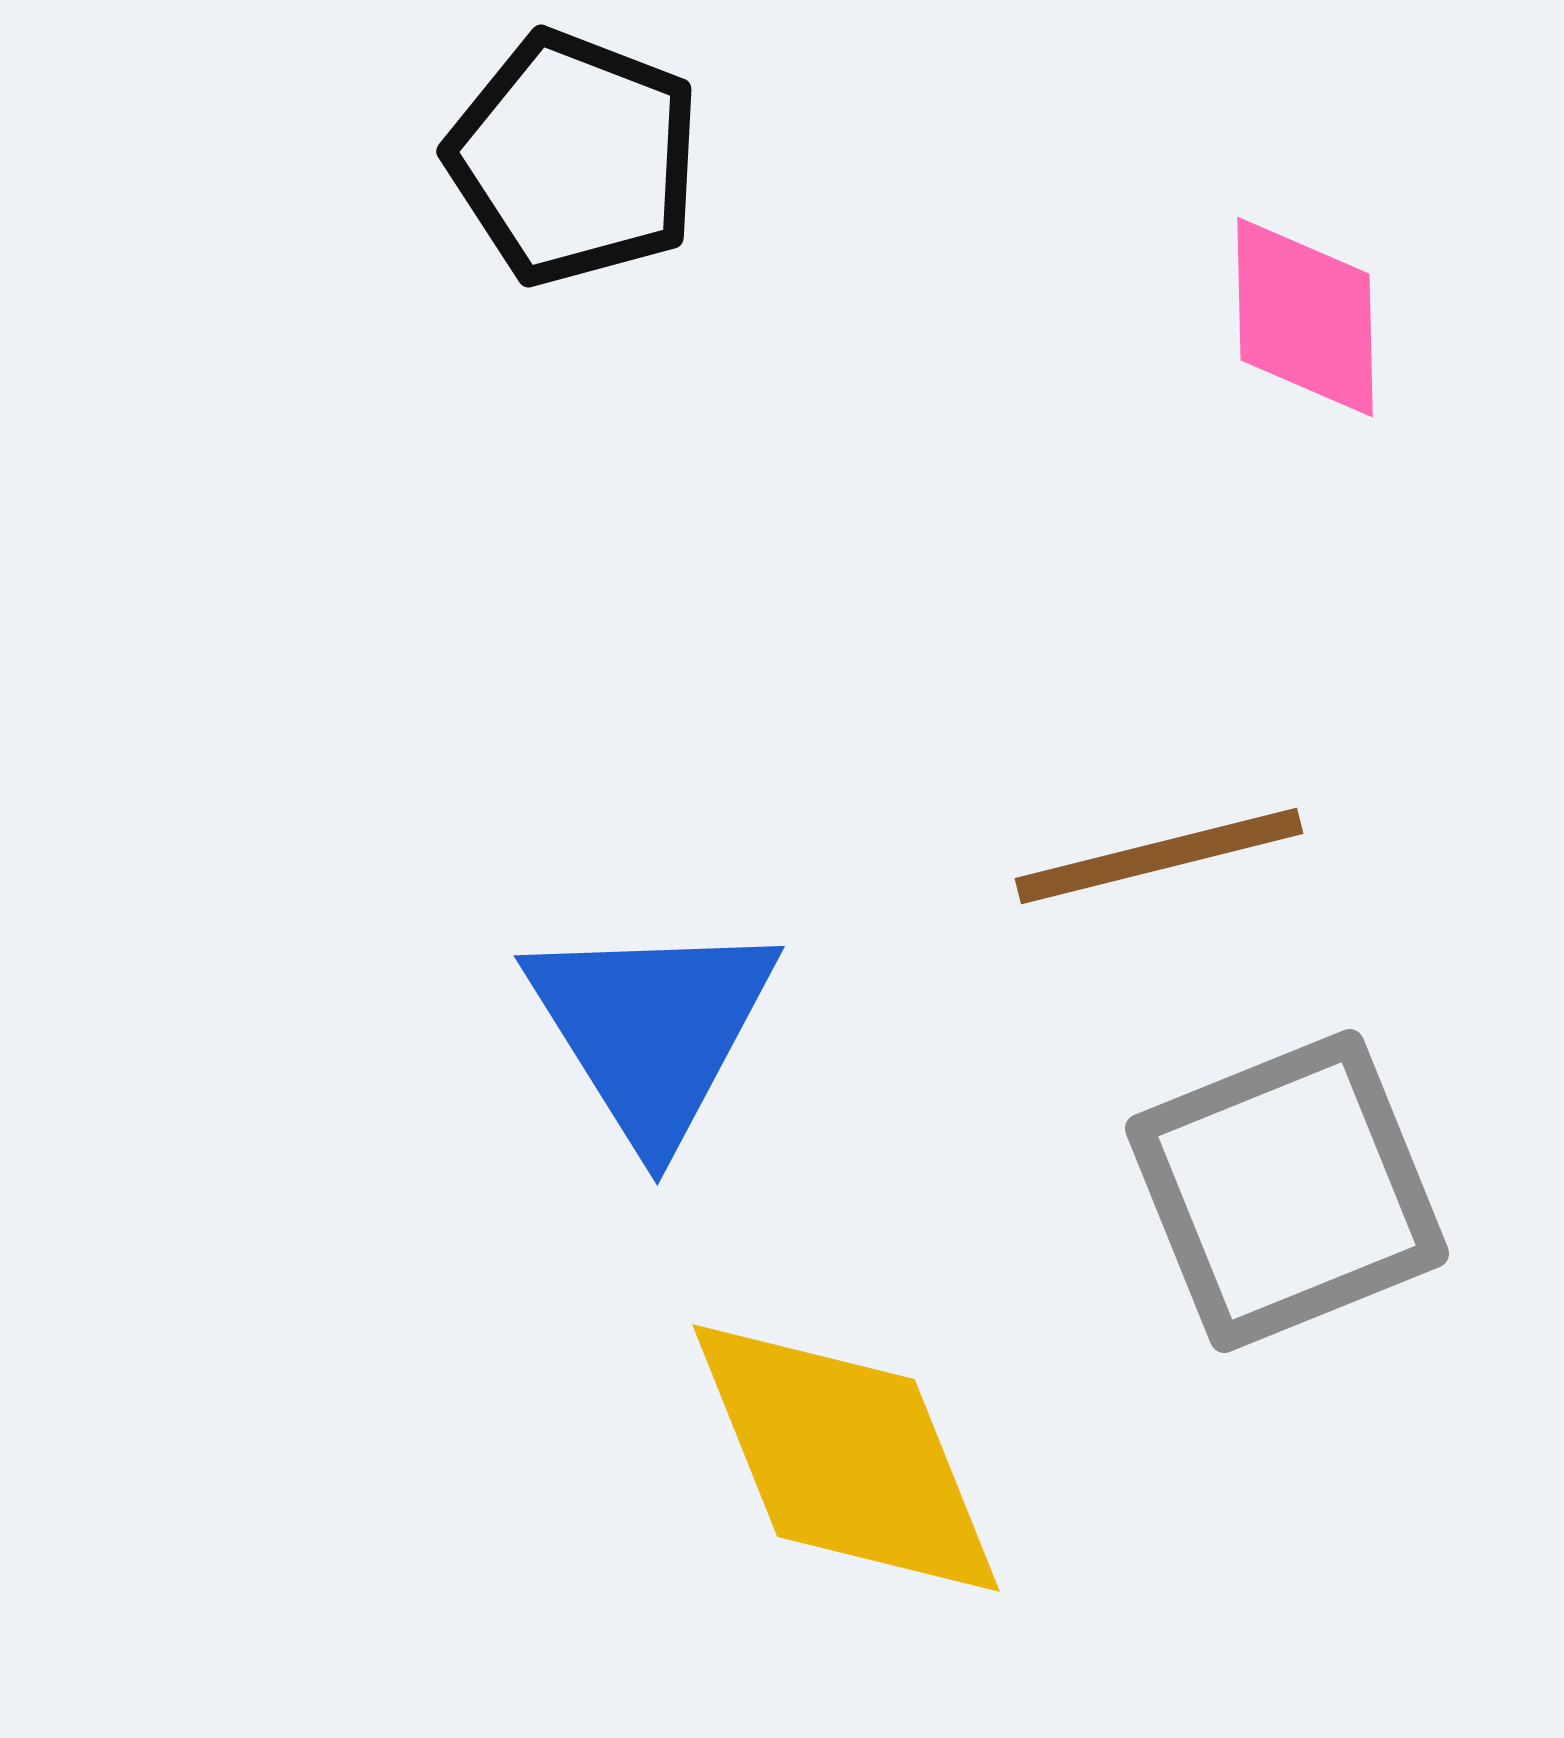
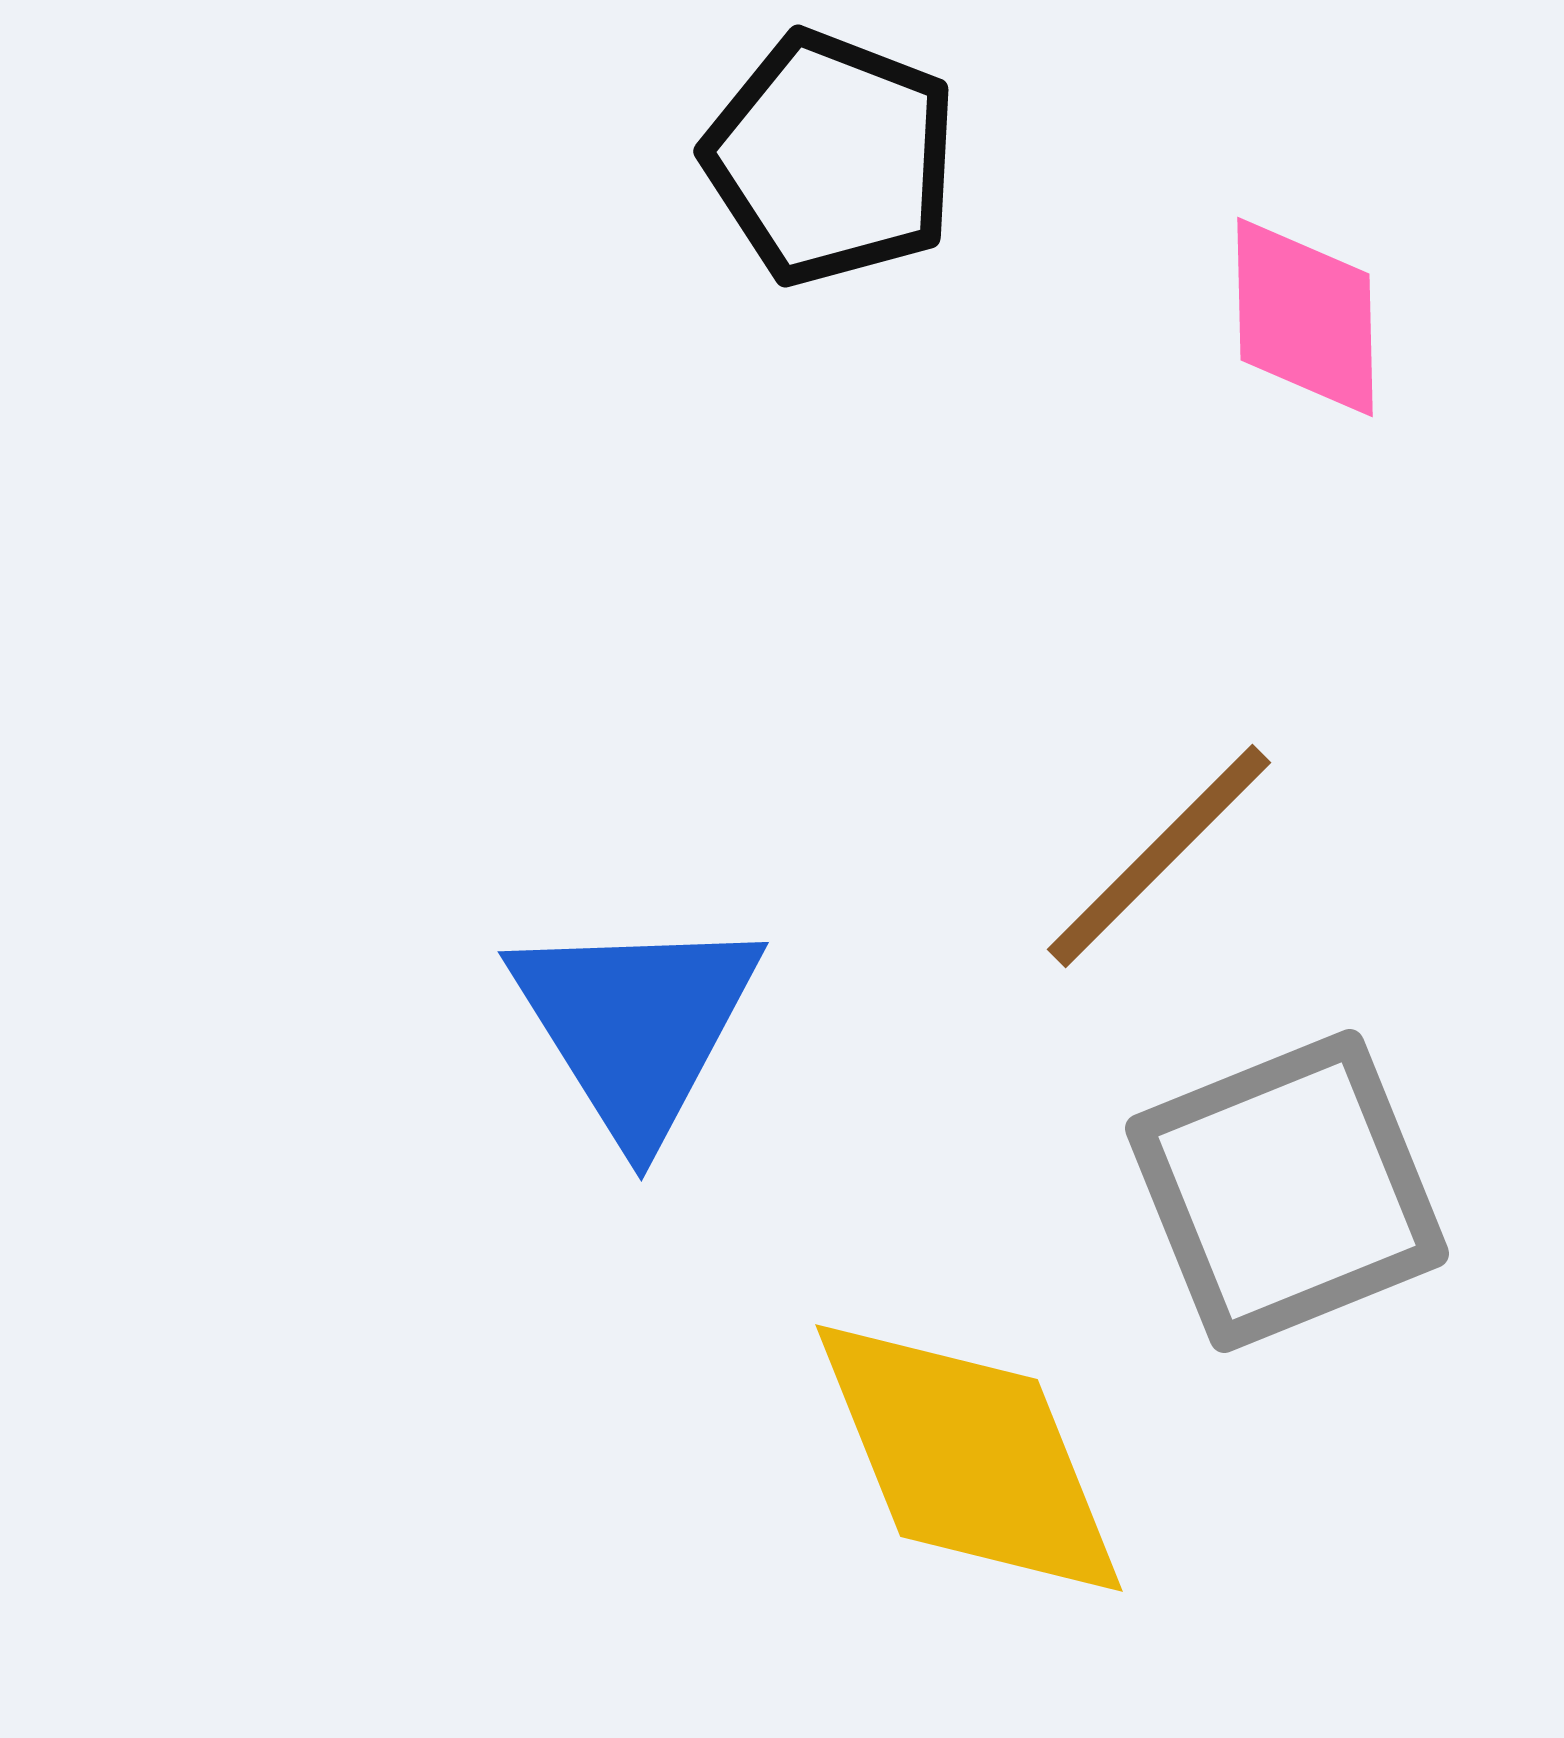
black pentagon: moved 257 px right
brown line: rotated 31 degrees counterclockwise
blue triangle: moved 16 px left, 4 px up
yellow diamond: moved 123 px right
